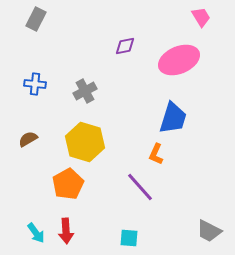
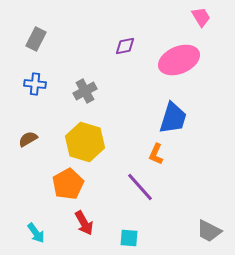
gray rectangle: moved 20 px down
red arrow: moved 18 px right, 8 px up; rotated 25 degrees counterclockwise
